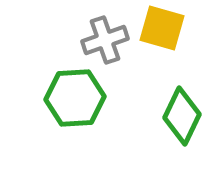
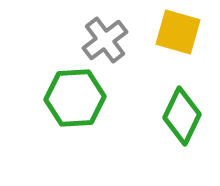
yellow square: moved 16 px right, 4 px down
gray cross: rotated 18 degrees counterclockwise
